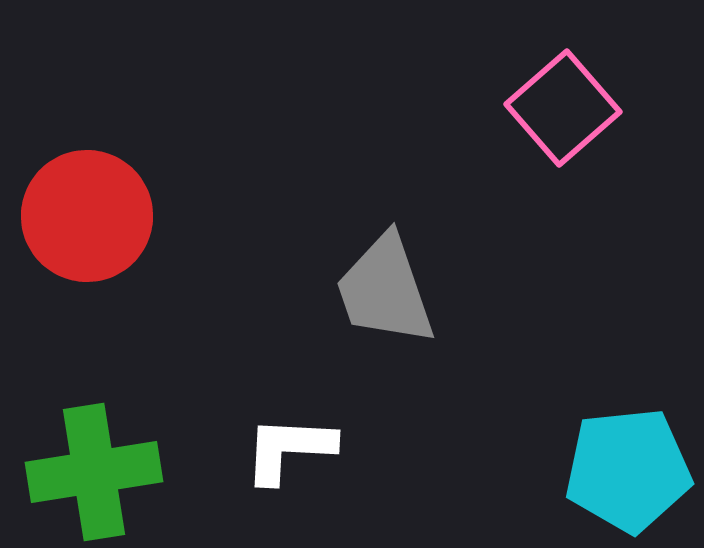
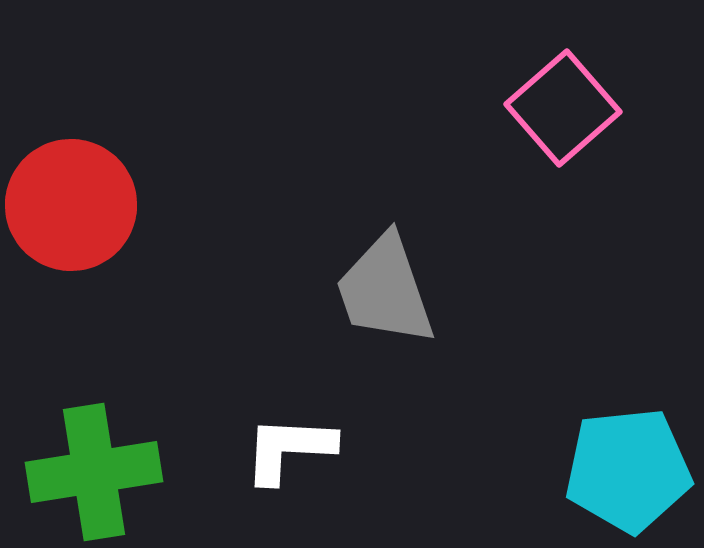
red circle: moved 16 px left, 11 px up
